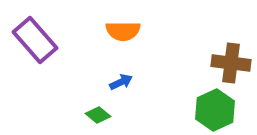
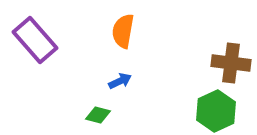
orange semicircle: rotated 100 degrees clockwise
blue arrow: moved 1 px left, 1 px up
green hexagon: moved 1 px right, 1 px down
green diamond: rotated 25 degrees counterclockwise
